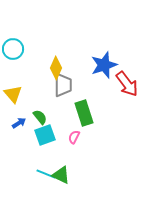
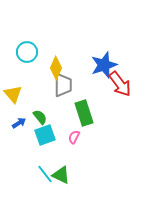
cyan circle: moved 14 px right, 3 px down
red arrow: moved 7 px left
cyan line: moved 1 px left; rotated 30 degrees clockwise
